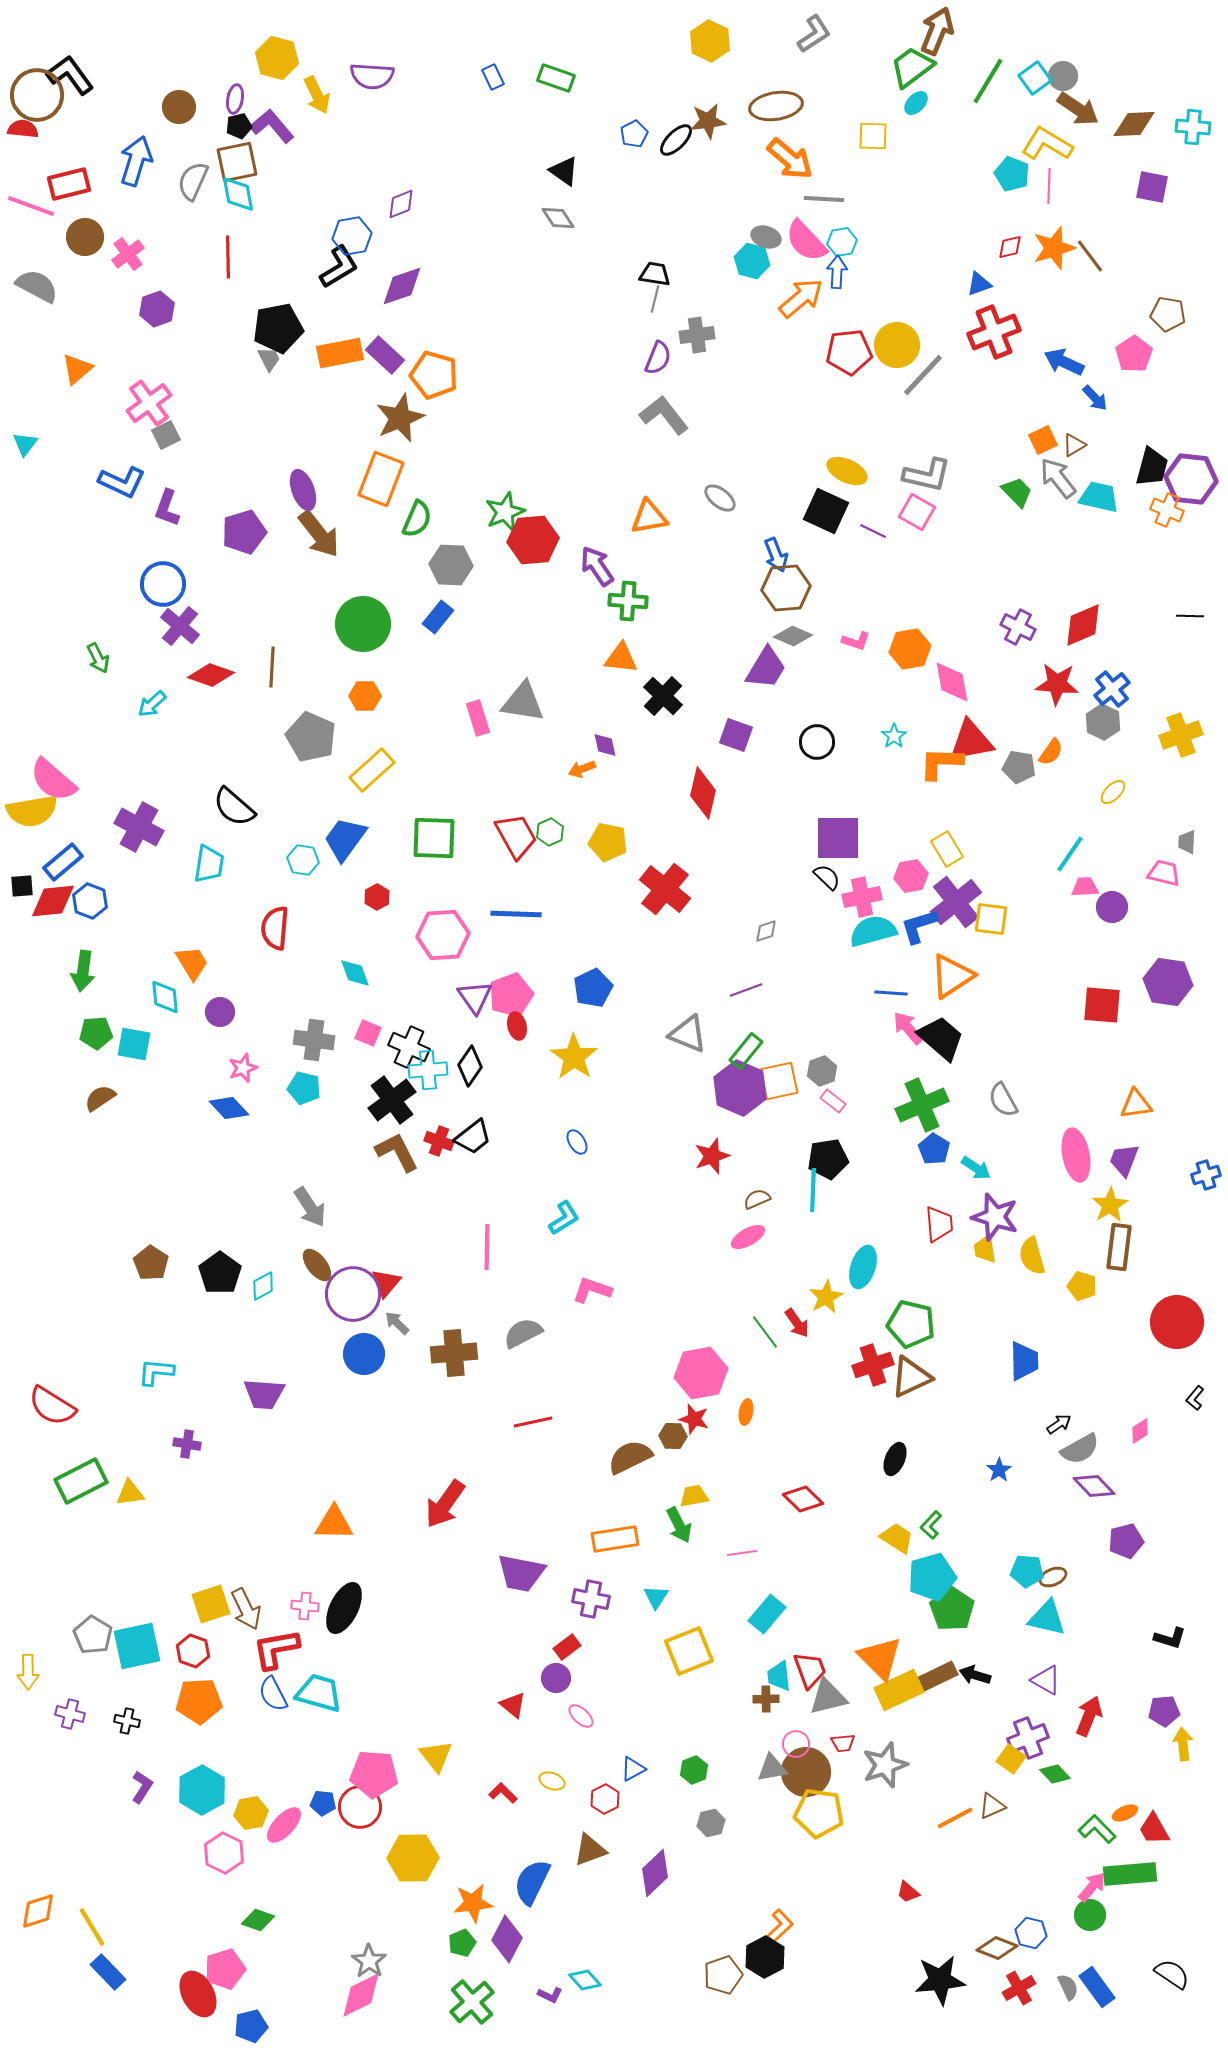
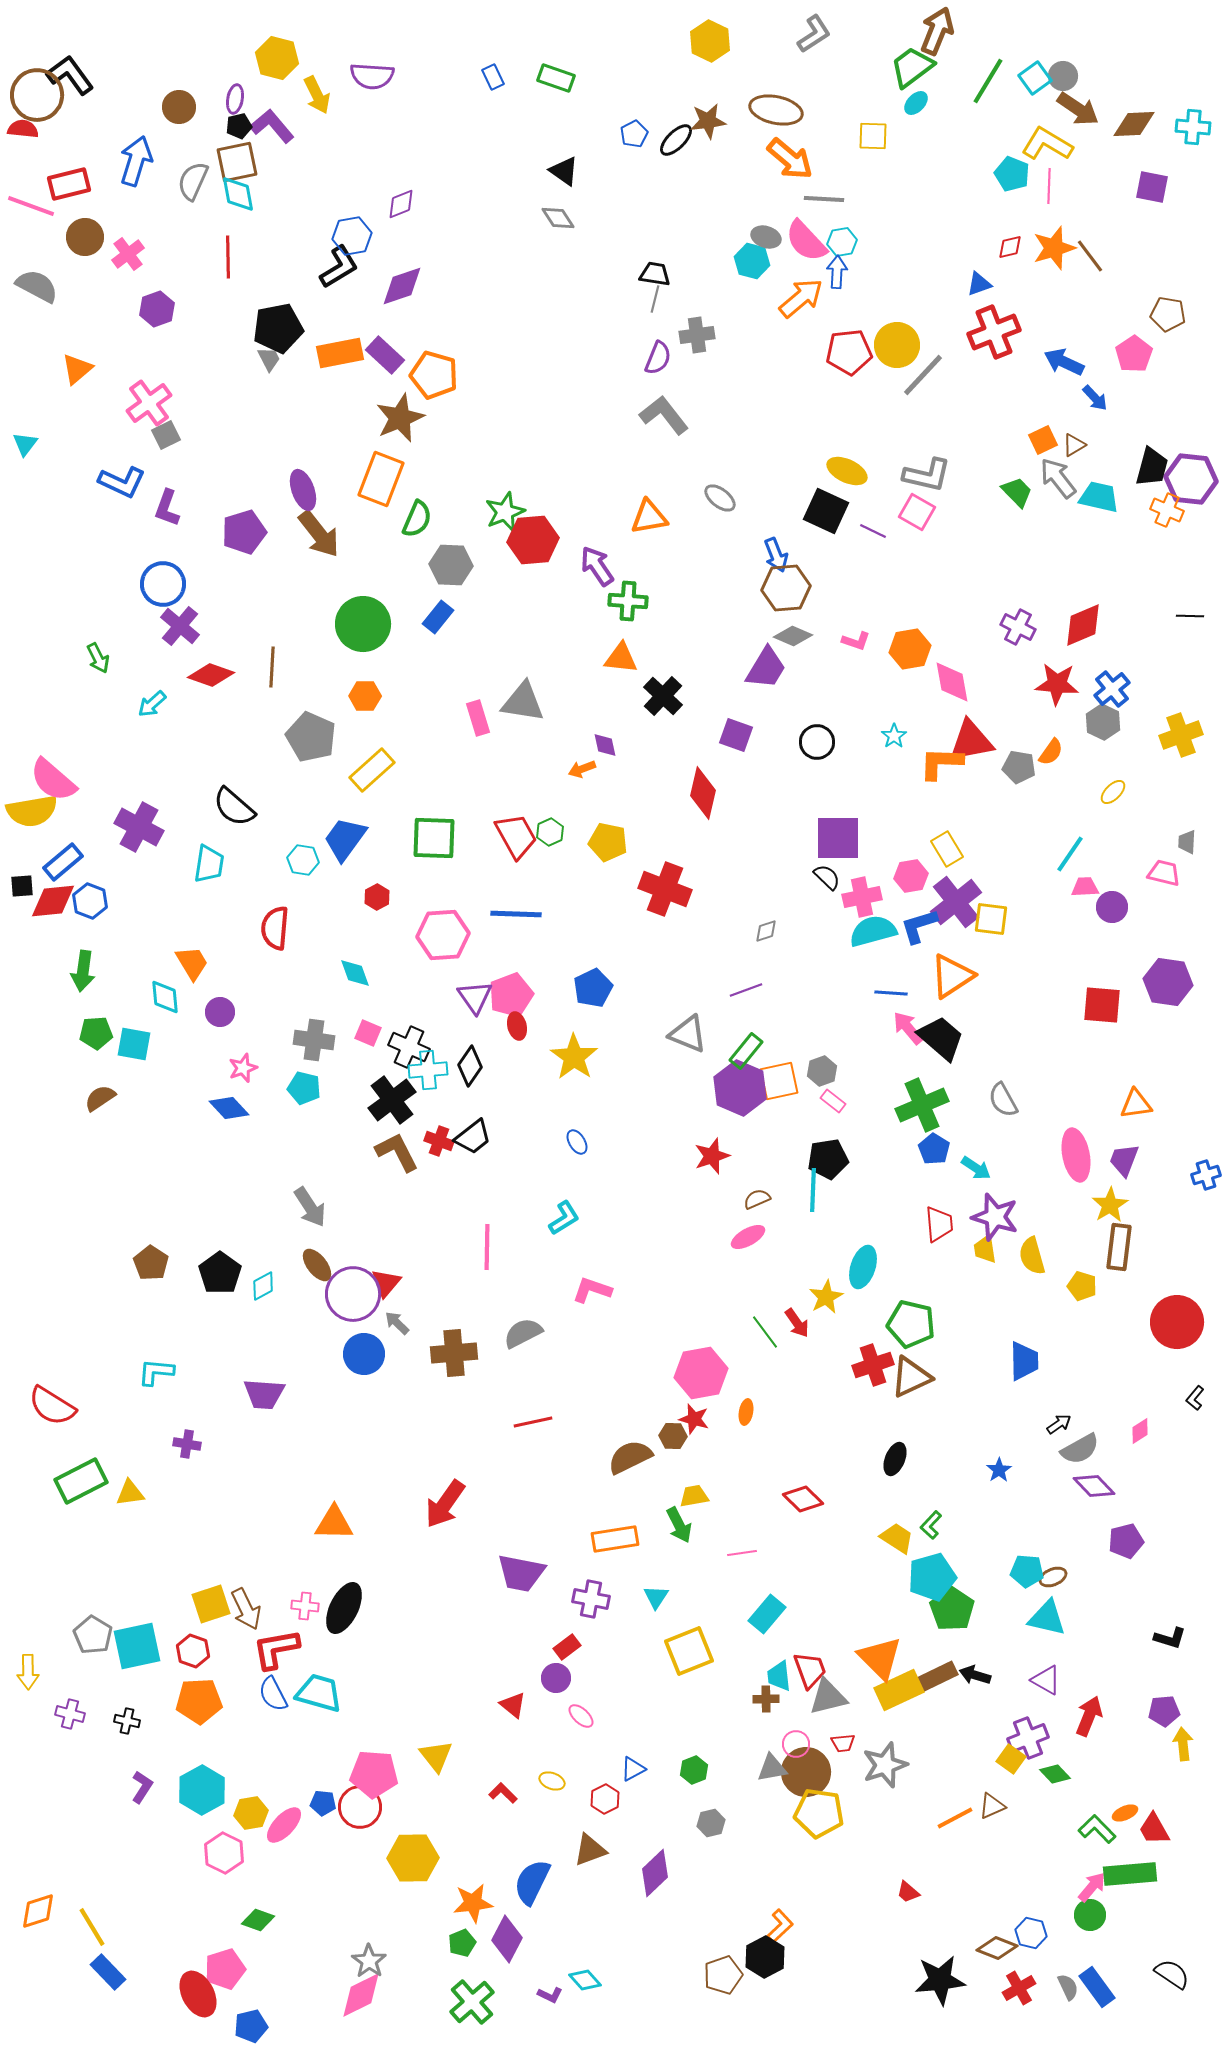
brown ellipse at (776, 106): moved 4 px down; rotated 21 degrees clockwise
red cross at (665, 889): rotated 18 degrees counterclockwise
